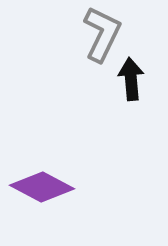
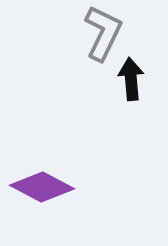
gray L-shape: moved 1 px right, 1 px up
